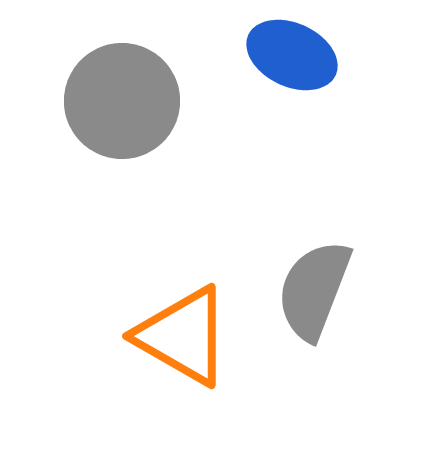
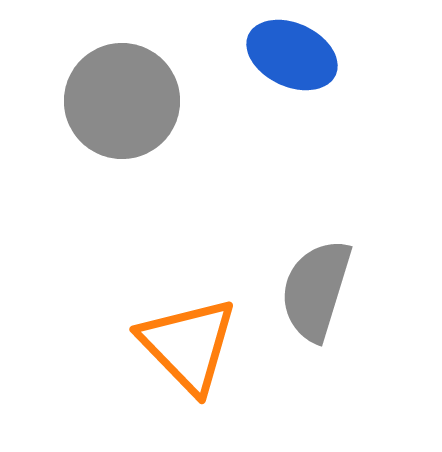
gray semicircle: moved 2 px right; rotated 4 degrees counterclockwise
orange triangle: moved 5 px right, 9 px down; rotated 16 degrees clockwise
